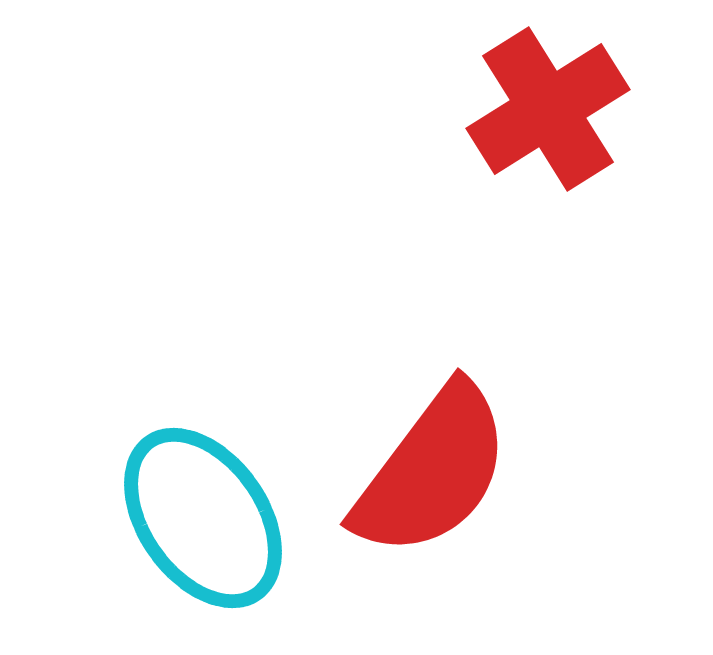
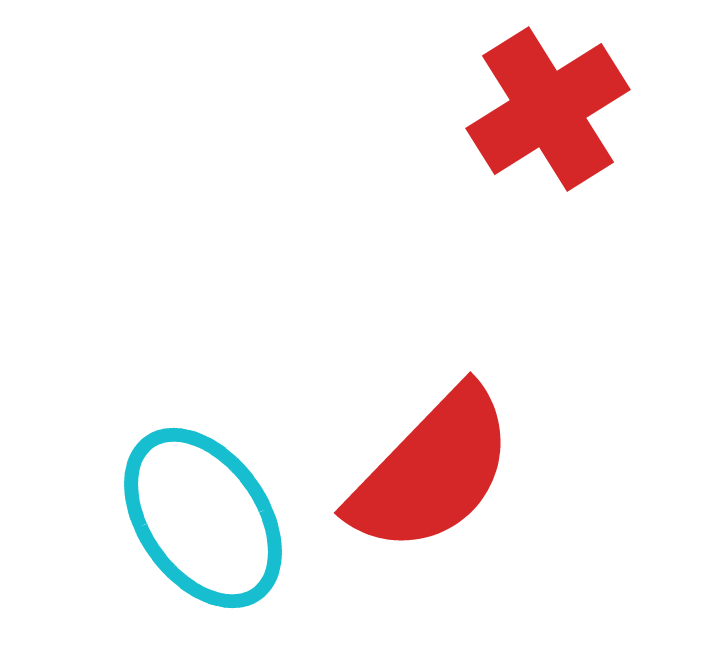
red semicircle: rotated 7 degrees clockwise
